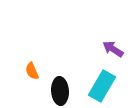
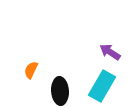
purple arrow: moved 3 px left, 3 px down
orange semicircle: moved 1 px left, 1 px up; rotated 48 degrees clockwise
